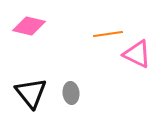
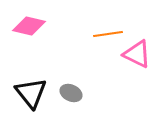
gray ellipse: rotated 60 degrees counterclockwise
